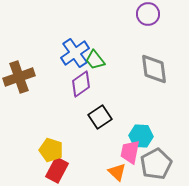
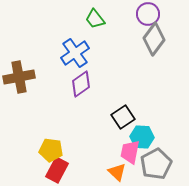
green trapezoid: moved 41 px up
gray diamond: moved 30 px up; rotated 44 degrees clockwise
brown cross: rotated 8 degrees clockwise
black square: moved 23 px right
cyan hexagon: moved 1 px right, 1 px down
yellow pentagon: rotated 10 degrees counterclockwise
